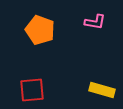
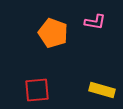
orange pentagon: moved 13 px right, 3 px down
red square: moved 5 px right
